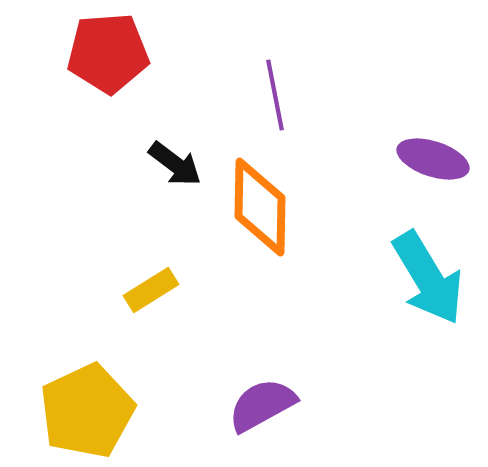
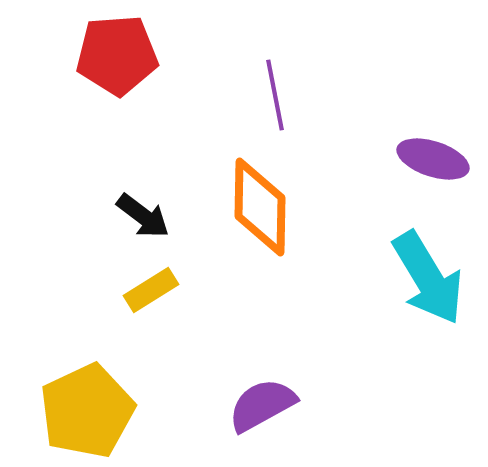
red pentagon: moved 9 px right, 2 px down
black arrow: moved 32 px left, 52 px down
